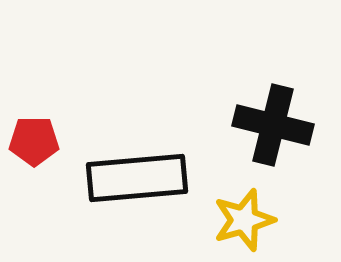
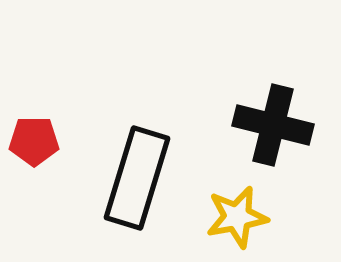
black rectangle: rotated 68 degrees counterclockwise
yellow star: moved 7 px left, 3 px up; rotated 6 degrees clockwise
